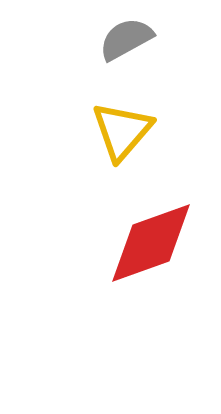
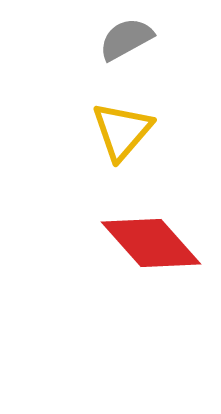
red diamond: rotated 68 degrees clockwise
